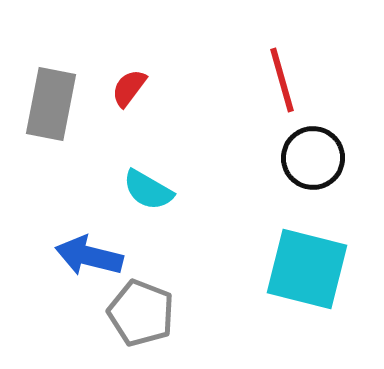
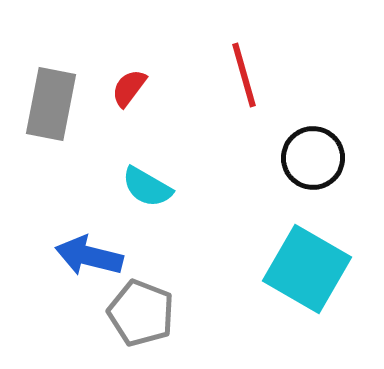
red line: moved 38 px left, 5 px up
cyan semicircle: moved 1 px left, 3 px up
cyan square: rotated 16 degrees clockwise
